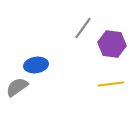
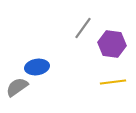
blue ellipse: moved 1 px right, 2 px down
yellow line: moved 2 px right, 2 px up
